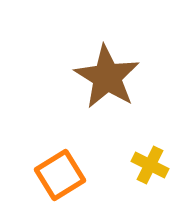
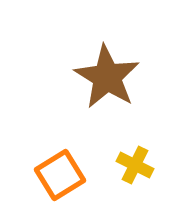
yellow cross: moved 15 px left
